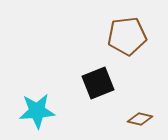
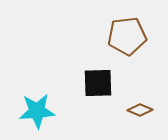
black square: rotated 20 degrees clockwise
brown diamond: moved 9 px up; rotated 10 degrees clockwise
